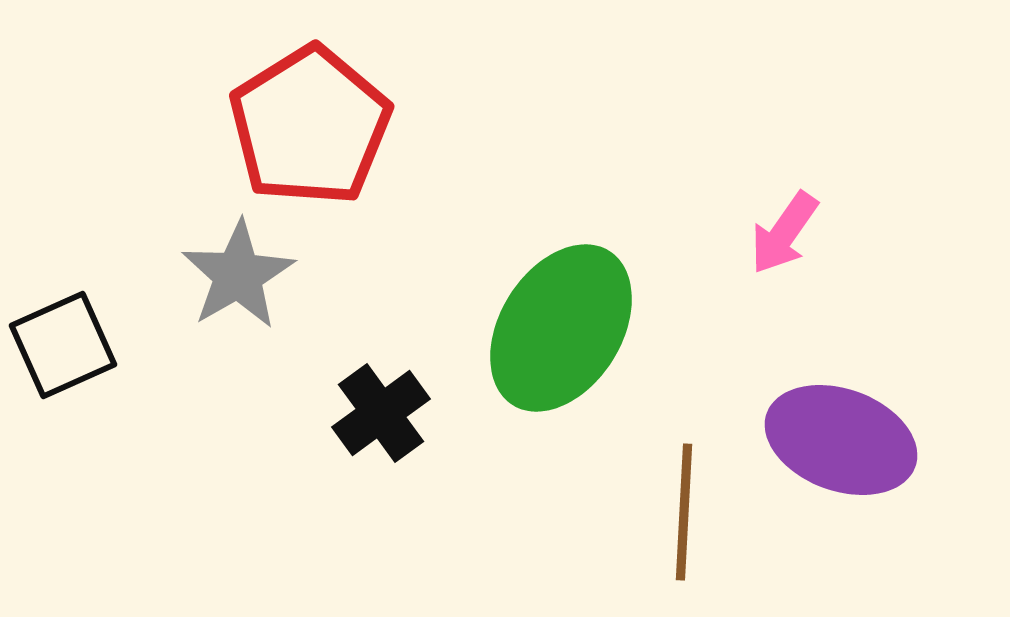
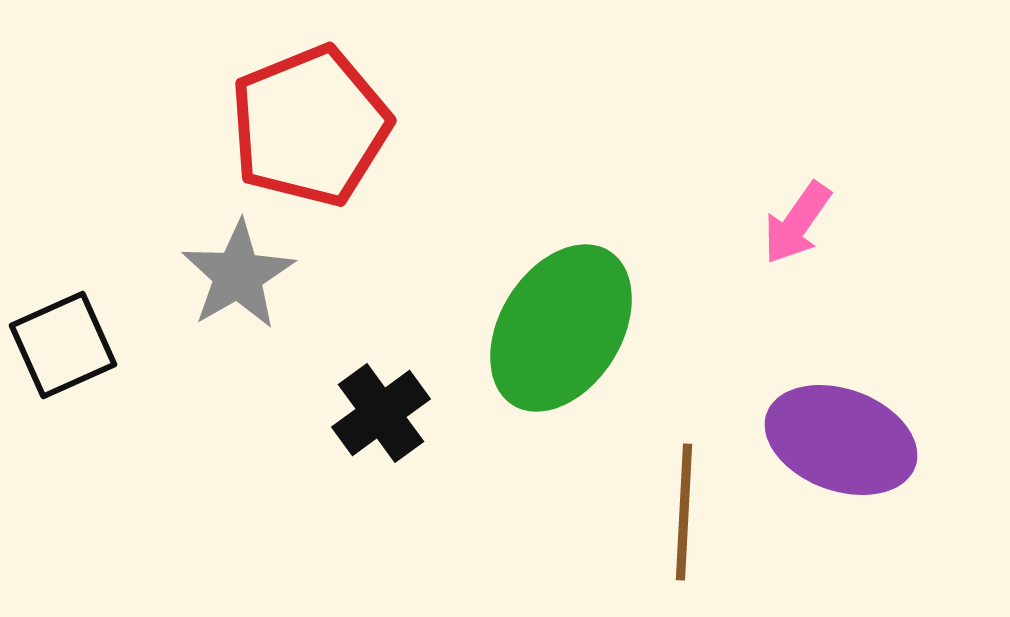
red pentagon: rotated 10 degrees clockwise
pink arrow: moved 13 px right, 10 px up
